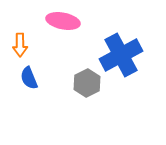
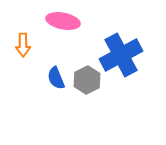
orange arrow: moved 3 px right
blue semicircle: moved 27 px right
gray hexagon: moved 3 px up
